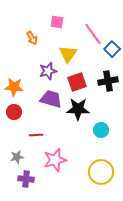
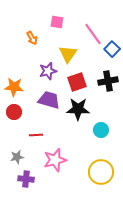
purple trapezoid: moved 2 px left, 1 px down
